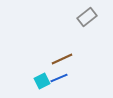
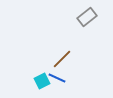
brown line: rotated 20 degrees counterclockwise
blue line: moved 2 px left; rotated 48 degrees clockwise
